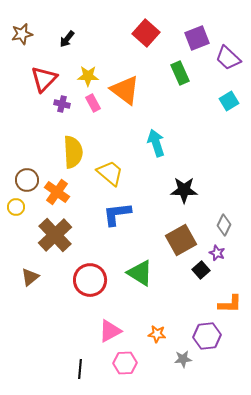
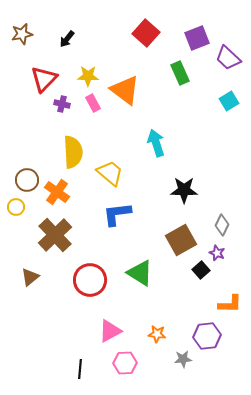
gray diamond: moved 2 px left
